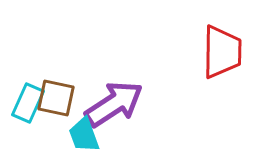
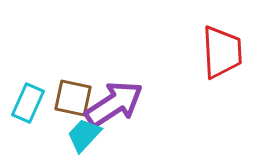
red trapezoid: rotated 4 degrees counterclockwise
brown square: moved 17 px right
cyan trapezoid: rotated 63 degrees clockwise
